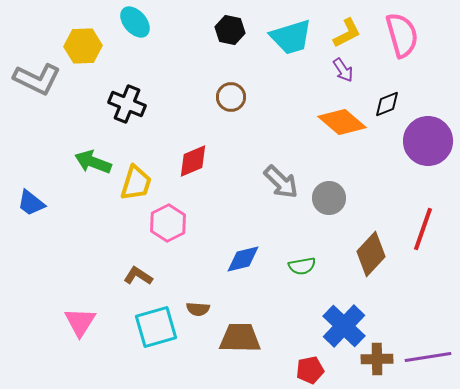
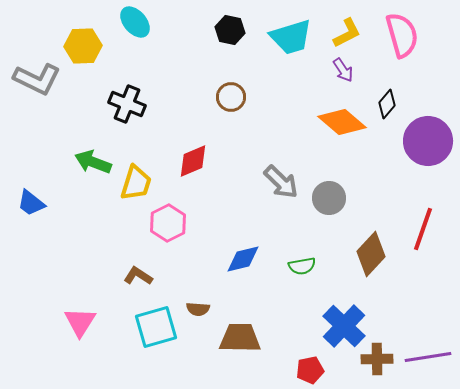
black diamond: rotated 28 degrees counterclockwise
